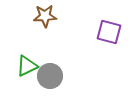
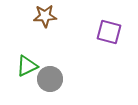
gray circle: moved 3 px down
